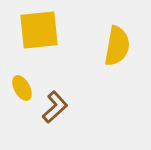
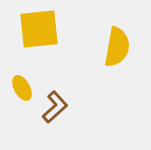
yellow square: moved 1 px up
yellow semicircle: moved 1 px down
